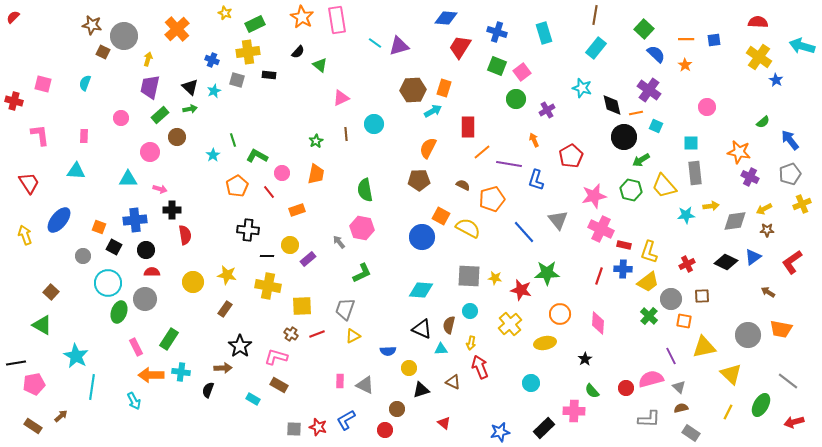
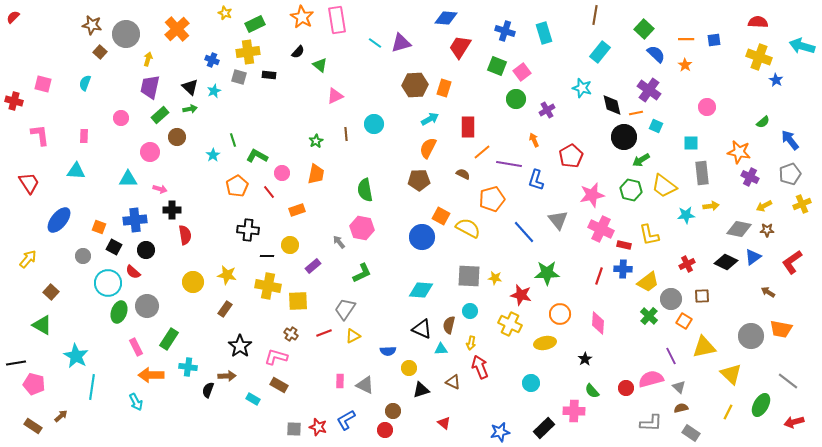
blue cross at (497, 32): moved 8 px right, 1 px up
gray circle at (124, 36): moved 2 px right, 2 px up
purple triangle at (399, 46): moved 2 px right, 3 px up
cyan rectangle at (596, 48): moved 4 px right, 4 px down
brown square at (103, 52): moved 3 px left; rotated 16 degrees clockwise
yellow cross at (759, 57): rotated 15 degrees counterclockwise
gray square at (237, 80): moved 2 px right, 3 px up
brown hexagon at (413, 90): moved 2 px right, 5 px up
pink triangle at (341, 98): moved 6 px left, 2 px up
cyan arrow at (433, 111): moved 3 px left, 8 px down
gray rectangle at (695, 173): moved 7 px right
brown semicircle at (463, 185): moved 11 px up
yellow trapezoid at (664, 186): rotated 12 degrees counterclockwise
pink star at (594, 196): moved 2 px left, 1 px up
yellow arrow at (764, 209): moved 3 px up
gray diamond at (735, 221): moved 4 px right, 8 px down; rotated 20 degrees clockwise
yellow arrow at (25, 235): moved 3 px right, 24 px down; rotated 60 degrees clockwise
yellow L-shape at (649, 252): moved 17 px up; rotated 30 degrees counterclockwise
purple rectangle at (308, 259): moved 5 px right, 7 px down
red semicircle at (152, 272): moved 19 px left; rotated 140 degrees counterclockwise
red star at (521, 290): moved 5 px down
gray circle at (145, 299): moved 2 px right, 7 px down
yellow square at (302, 306): moved 4 px left, 5 px up
gray trapezoid at (345, 309): rotated 15 degrees clockwise
orange square at (684, 321): rotated 21 degrees clockwise
yellow cross at (510, 324): rotated 25 degrees counterclockwise
red line at (317, 334): moved 7 px right, 1 px up
gray circle at (748, 335): moved 3 px right, 1 px down
brown arrow at (223, 368): moved 4 px right, 8 px down
cyan cross at (181, 372): moved 7 px right, 5 px up
pink pentagon at (34, 384): rotated 25 degrees clockwise
cyan arrow at (134, 401): moved 2 px right, 1 px down
brown circle at (397, 409): moved 4 px left, 2 px down
gray L-shape at (649, 419): moved 2 px right, 4 px down
